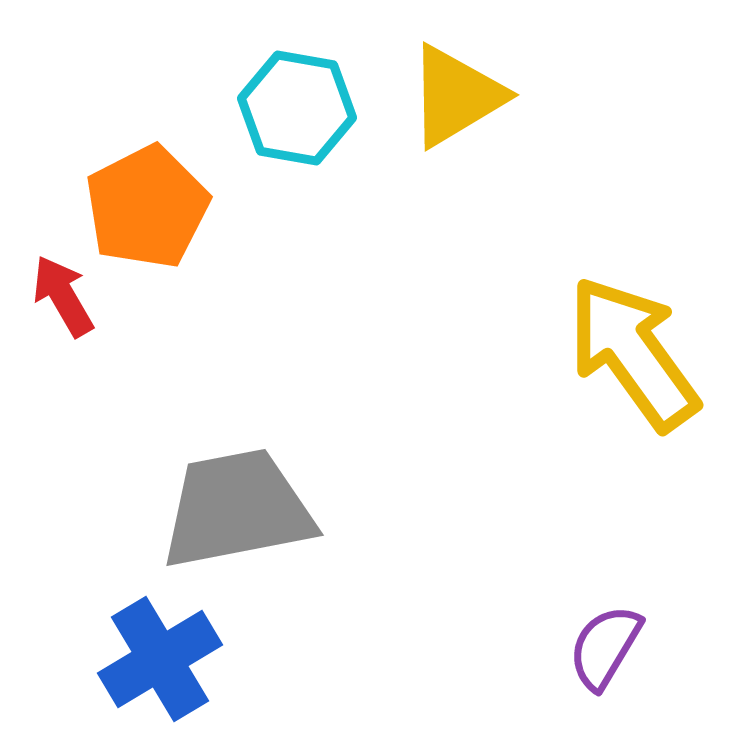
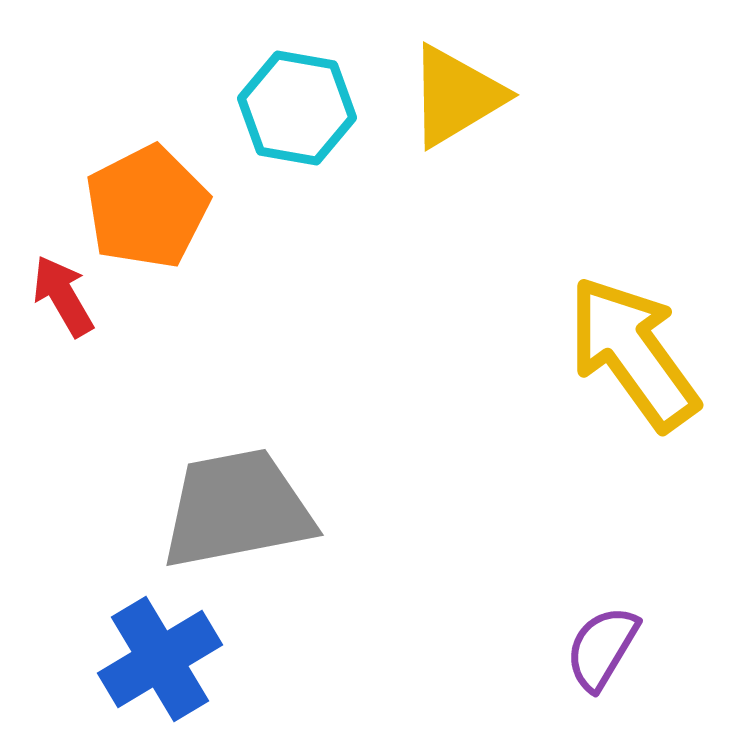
purple semicircle: moved 3 px left, 1 px down
